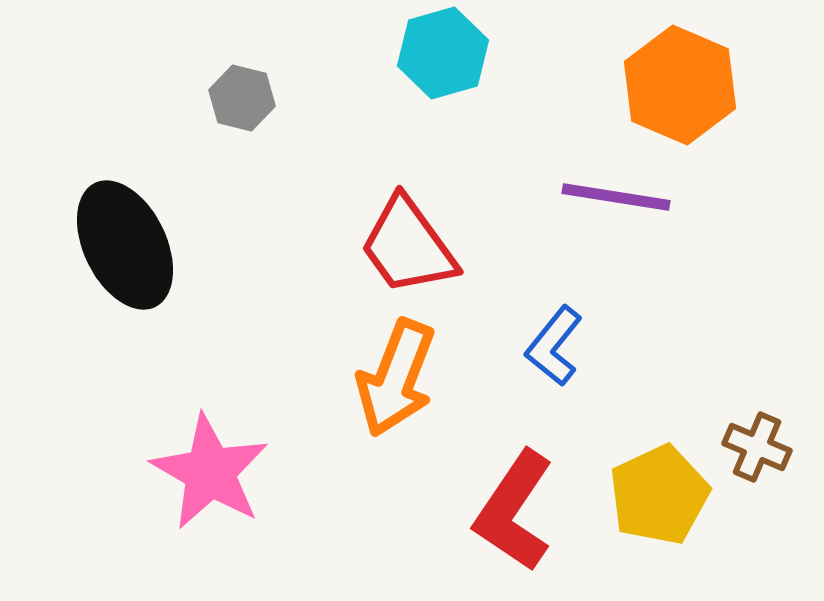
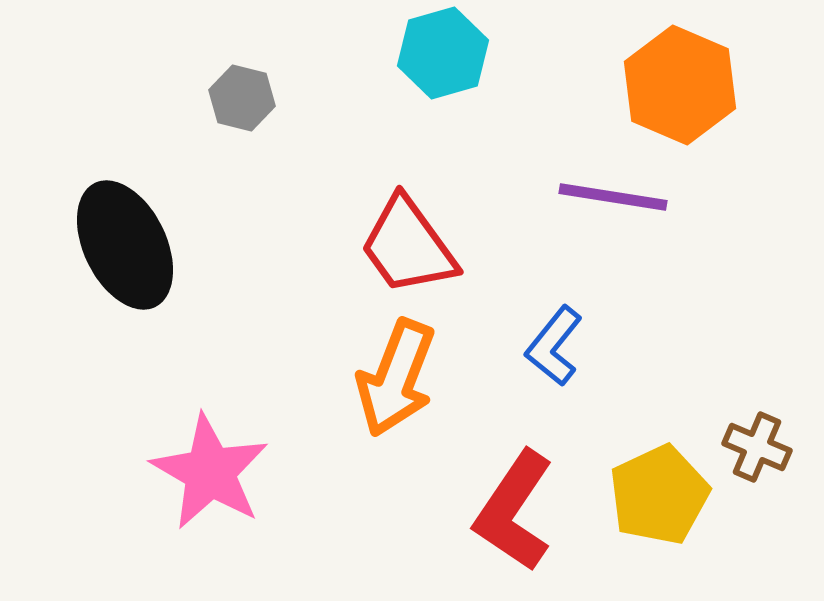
purple line: moved 3 px left
